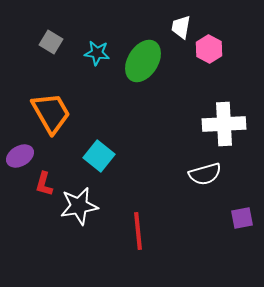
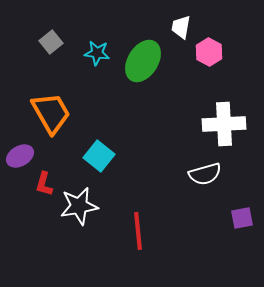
gray square: rotated 20 degrees clockwise
pink hexagon: moved 3 px down
